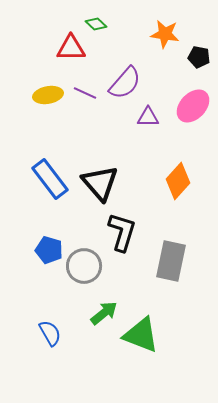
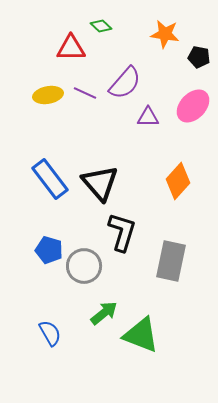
green diamond: moved 5 px right, 2 px down
